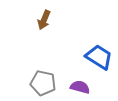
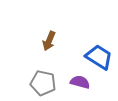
brown arrow: moved 5 px right, 21 px down
purple semicircle: moved 5 px up
